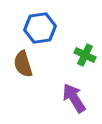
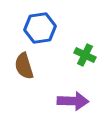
brown semicircle: moved 1 px right, 2 px down
purple arrow: moved 1 px left, 3 px down; rotated 124 degrees clockwise
